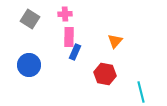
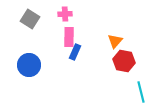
red hexagon: moved 19 px right, 13 px up
